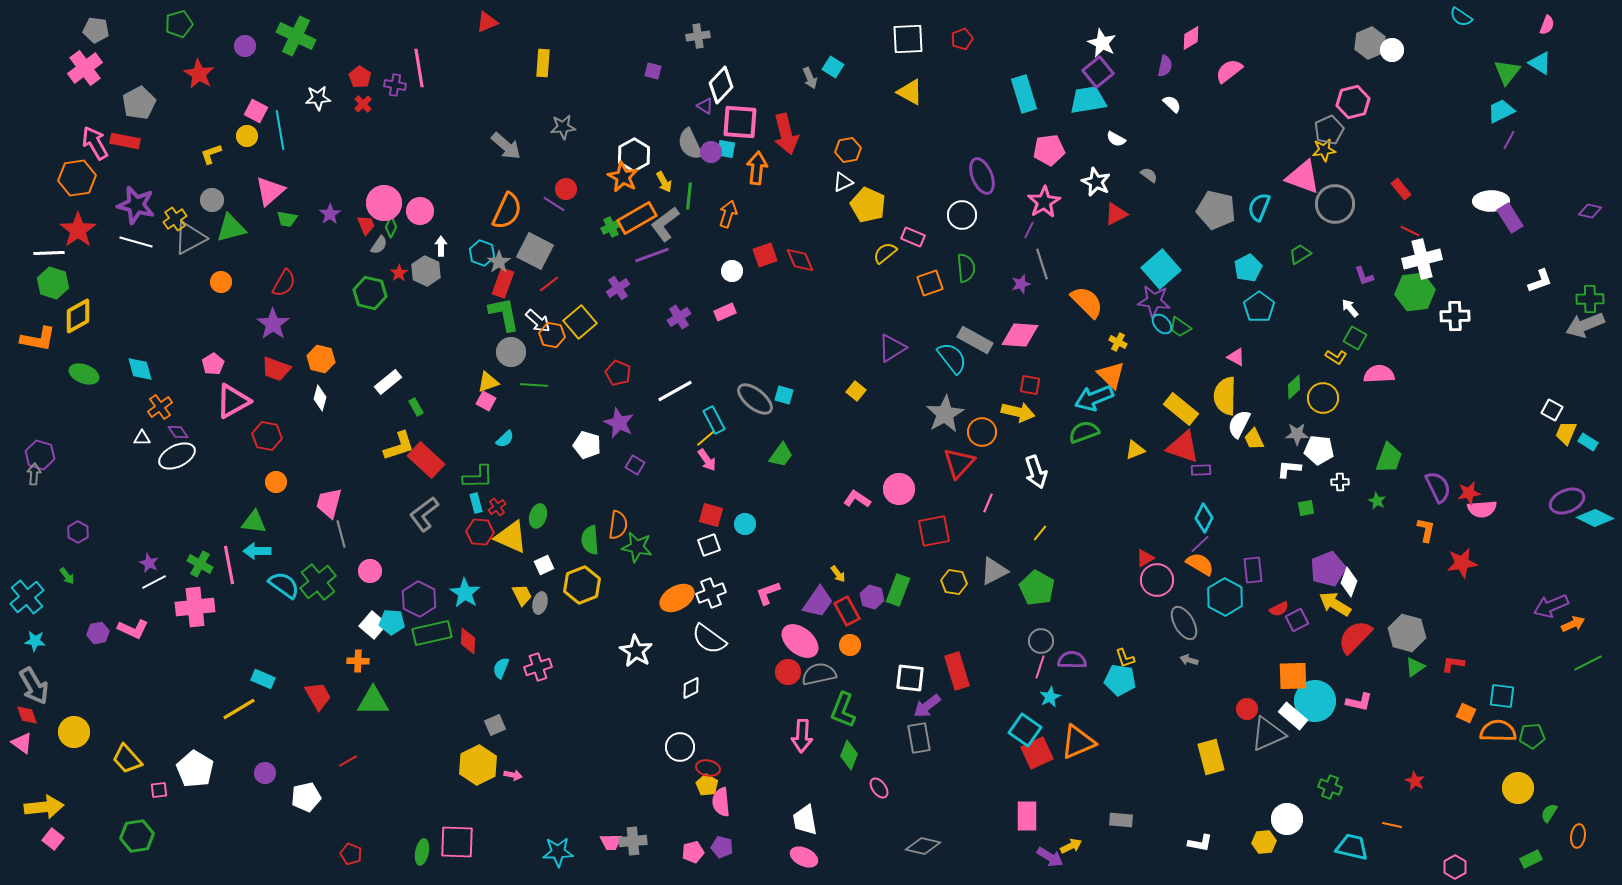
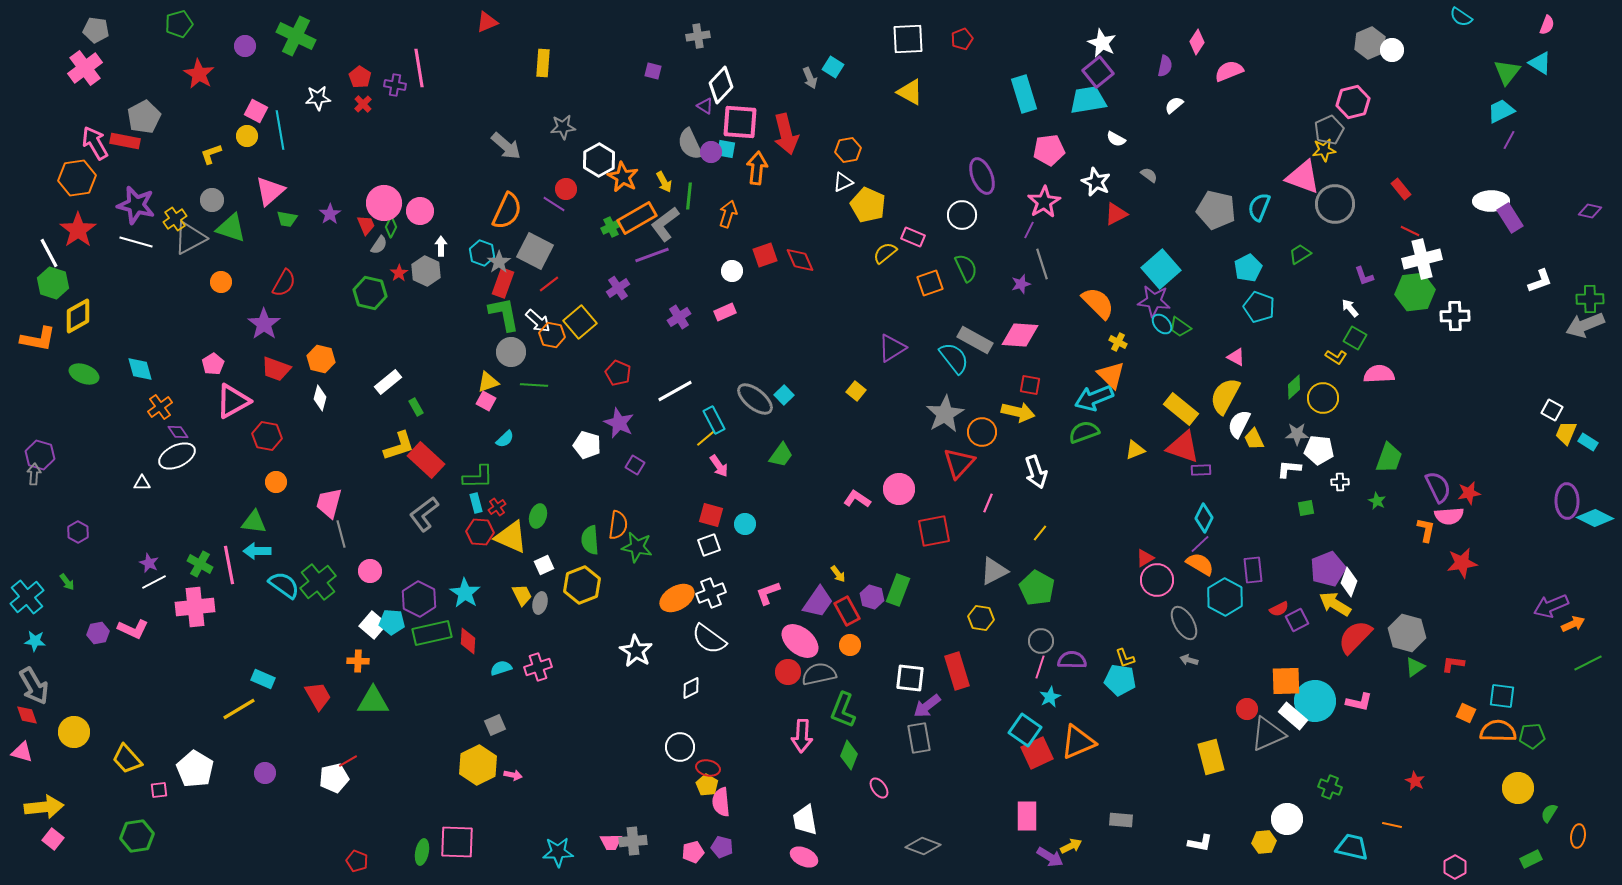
pink diamond at (1191, 38): moved 6 px right, 4 px down; rotated 25 degrees counterclockwise
pink semicircle at (1229, 71): rotated 16 degrees clockwise
gray pentagon at (139, 103): moved 5 px right, 14 px down
white semicircle at (1172, 104): moved 2 px right, 1 px down; rotated 84 degrees counterclockwise
white hexagon at (634, 155): moved 35 px left, 5 px down
green triangle at (231, 228): rotated 32 degrees clockwise
white line at (49, 253): rotated 64 degrees clockwise
green semicircle at (966, 268): rotated 20 degrees counterclockwise
orange semicircle at (1087, 302): moved 11 px right, 1 px down
cyan pentagon at (1259, 307): rotated 16 degrees counterclockwise
purple star at (273, 324): moved 9 px left
cyan semicircle at (952, 358): moved 2 px right
cyan square at (784, 395): rotated 30 degrees clockwise
yellow semicircle at (1225, 396): rotated 27 degrees clockwise
white triangle at (142, 438): moved 45 px down
pink arrow at (707, 460): moved 12 px right, 6 px down
purple ellipse at (1567, 501): rotated 68 degrees counterclockwise
pink semicircle at (1482, 509): moved 33 px left, 7 px down
green arrow at (67, 576): moved 6 px down
yellow hexagon at (954, 582): moved 27 px right, 36 px down
cyan semicircle at (501, 668): rotated 50 degrees clockwise
orange square at (1293, 676): moved 7 px left, 5 px down
pink triangle at (22, 743): moved 9 px down; rotated 20 degrees counterclockwise
white pentagon at (306, 797): moved 28 px right, 19 px up
gray diamond at (923, 846): rotated 8 degrees clockwise
red pentagon at (351, 854): moved 6 px right, 7 px down
